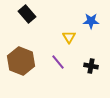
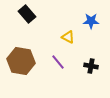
yellow triangle: moved 1 px left; rotated 32 degrees counterclockwise
brown hexagon: rotated 12 degrees counterclockwise
